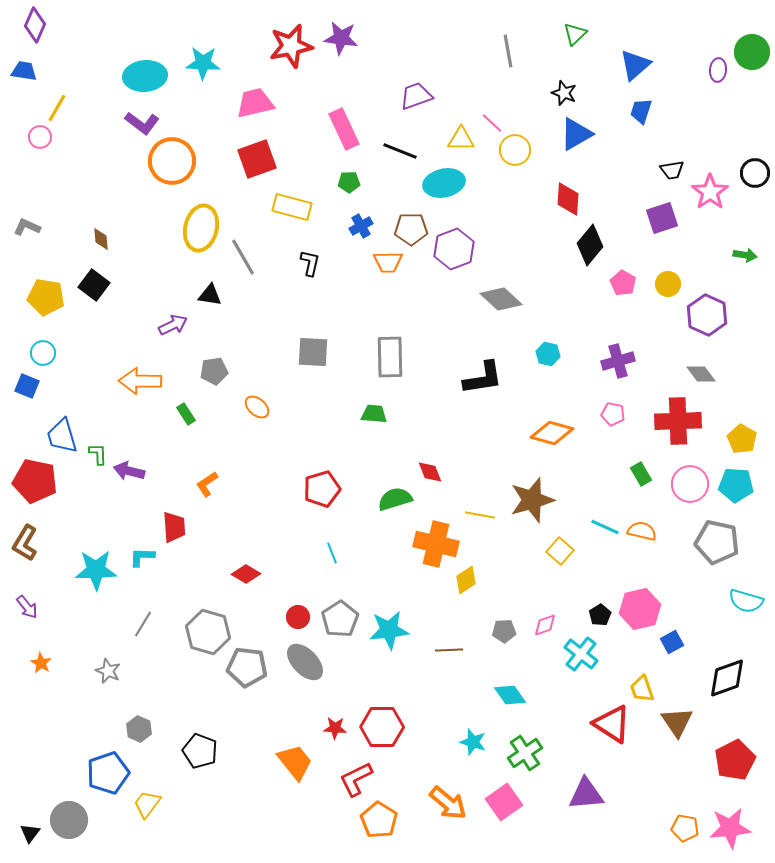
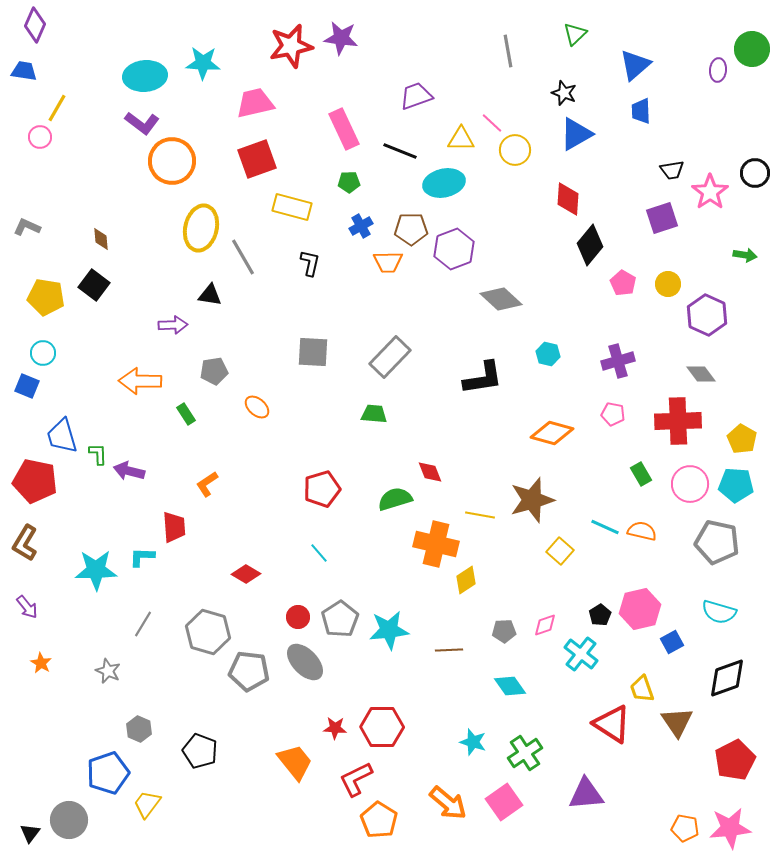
green circle at (752, 52): moved 3 px up
blue trapezoid at (641, 111): rotated 20 degrees counterclockwise
purple arrow at (173, 325): rotated 24 degrees clockwise
gray rectangle at (390, 357): rotated 45 degrees clockwise
cyan line at (332, 553): moved 13 px left; rotated 20 degrees counterclockwise
cyan semicircle at (746, 601): moved 27 px left, 11 px down
gray pentagon at (247, 667): moved 2 px right, 4 px down
cyan diamond at (510, 695): moved 9 px up
